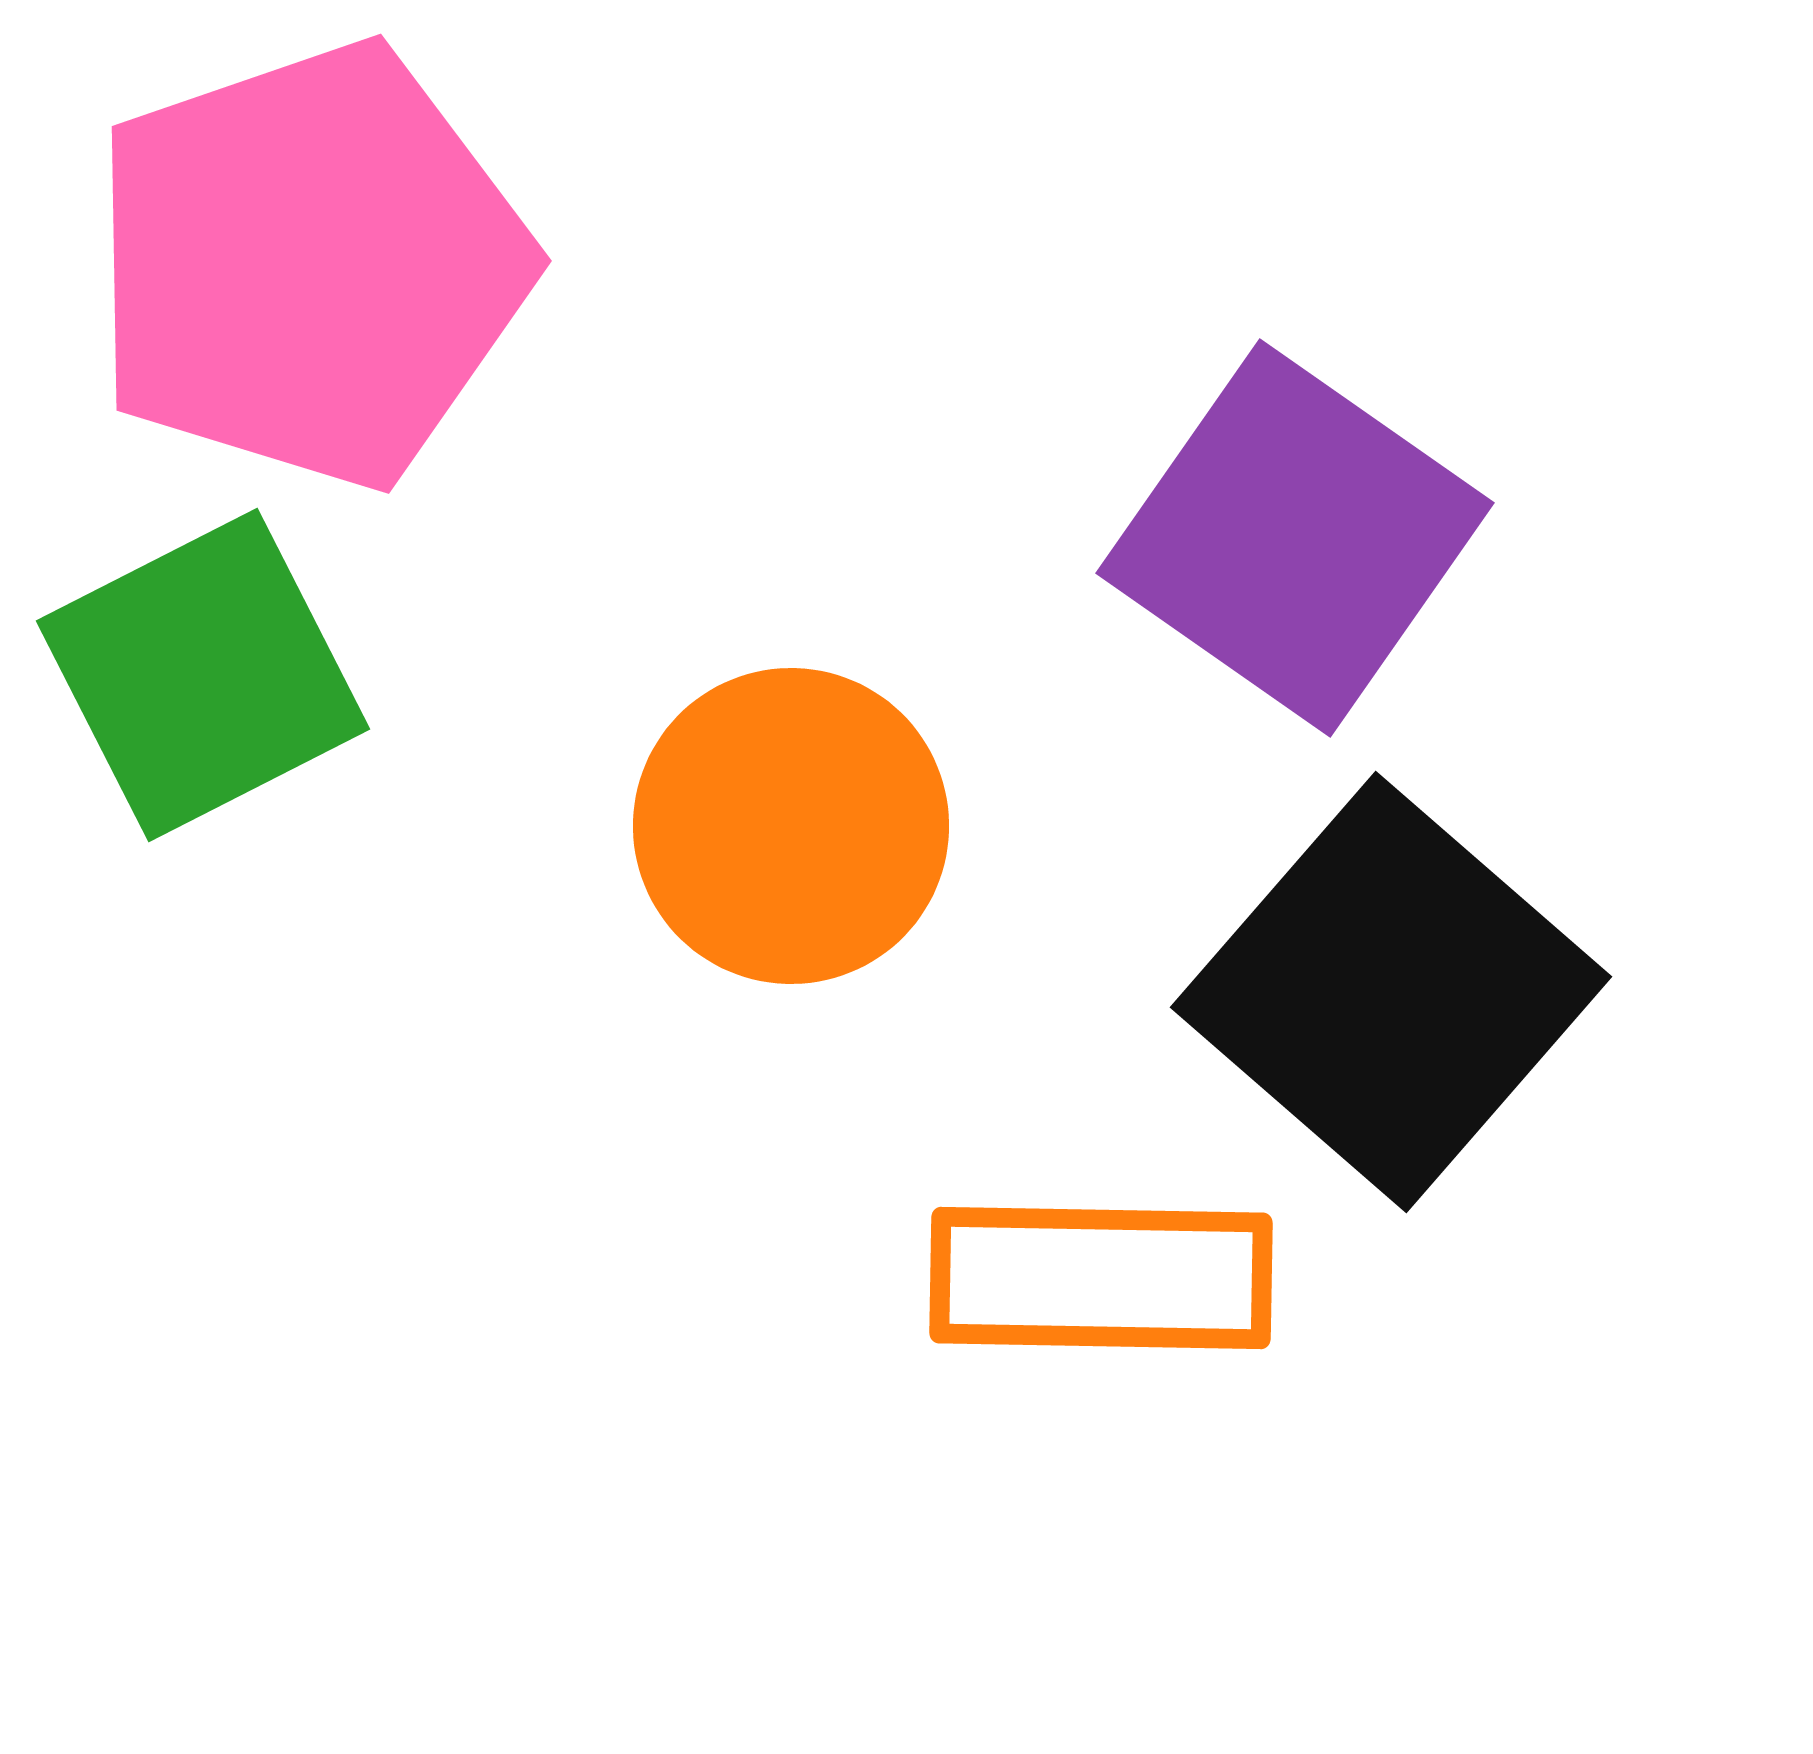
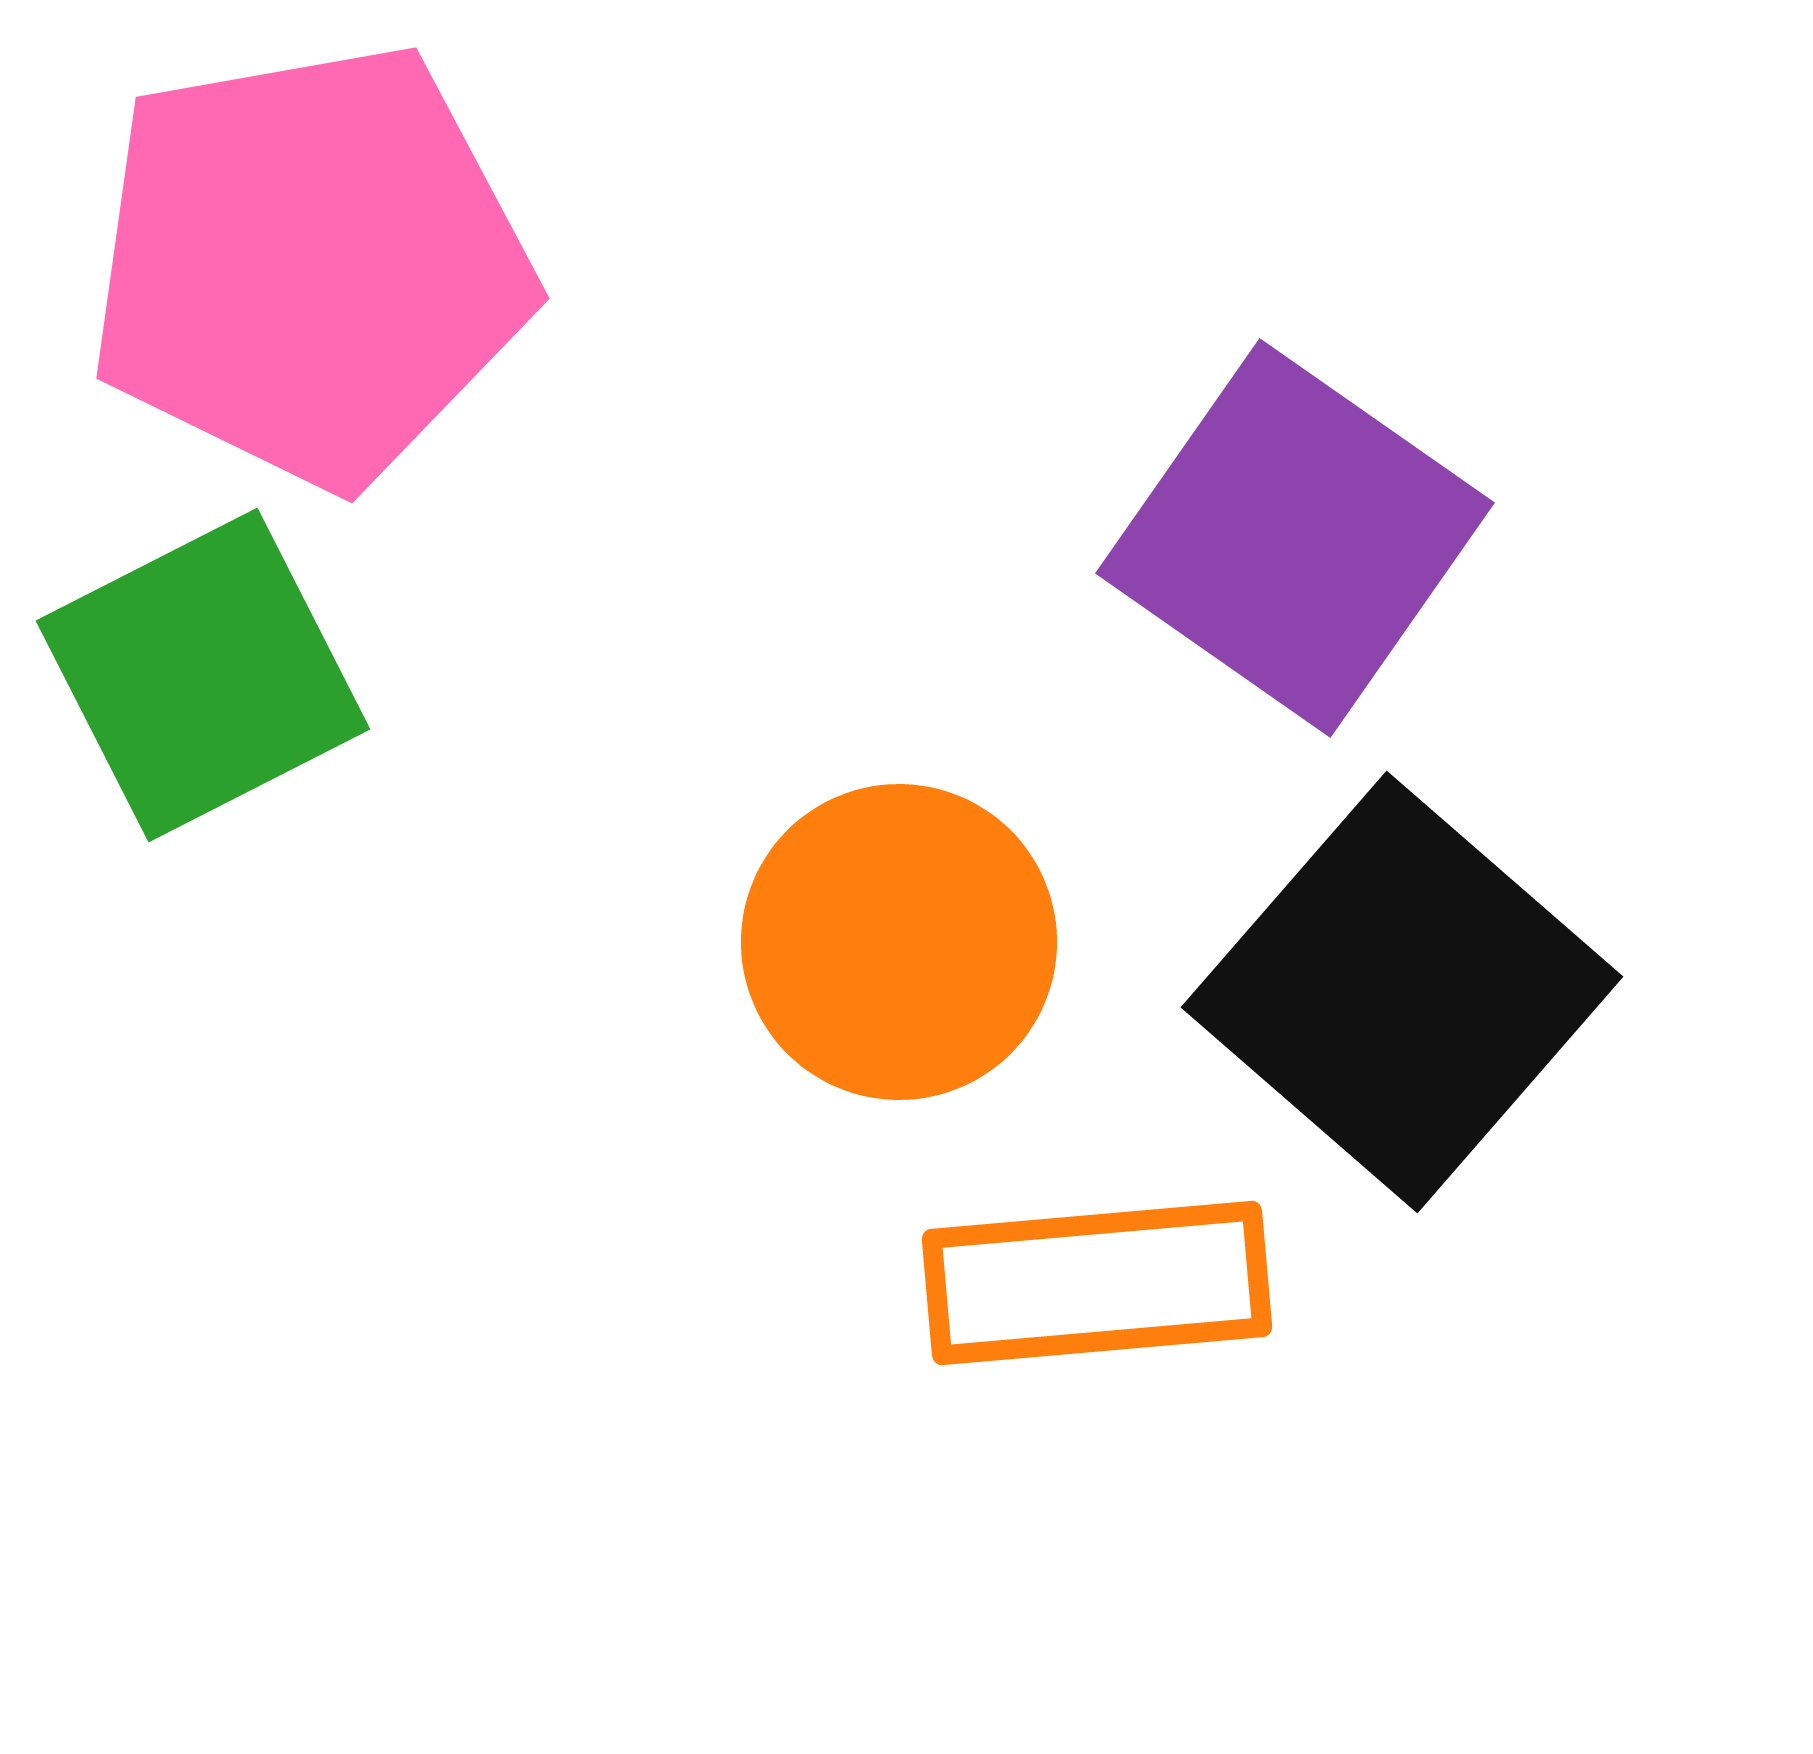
pink pentagon: rotated 9 degrees clockwise
orange circle: moved 108 px right, 116 px down
black square: moved 11 px right
orange rectangle: moved 4 px left, 5 px down; rotated 6 degrees counterclockwise
